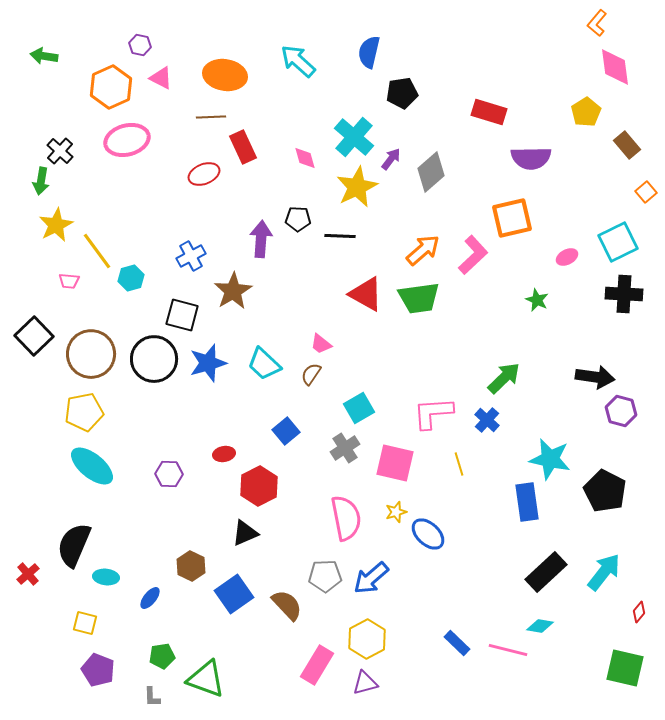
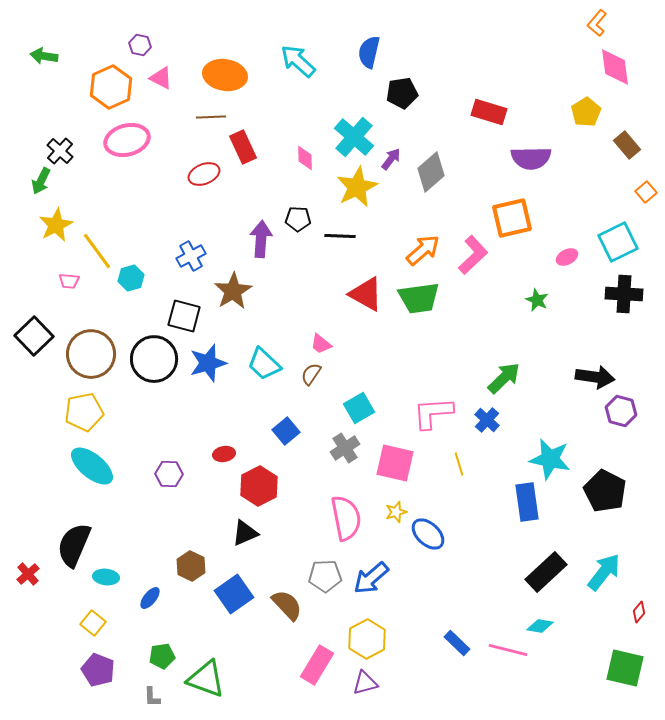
pink diamond at (305, 158): rotated 15 degrees clockwise
green arrow at (41, 181): rotated 16 degrees clockwise
black square at (182, 315): moved 2 px right, 1 px down
yellow square at (85, 623): moved 8 px right; rotated 25 degrees clockwise
